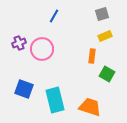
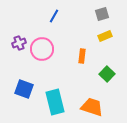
orange rectangle: moved 10 px left
green square: rotated 14 degrees clockwise
cyan rectangle: moved 2 px down
orange trapezoid: moved 2 px right
